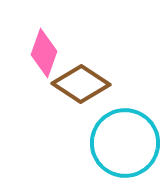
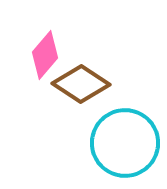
pink diamond: moved 1 px right, 2 px down; rotated 21 degrees clockwise
